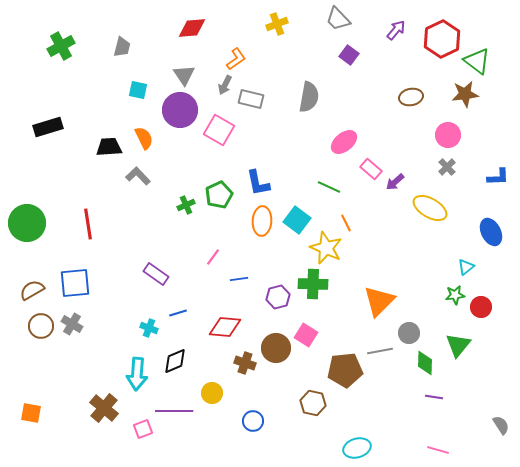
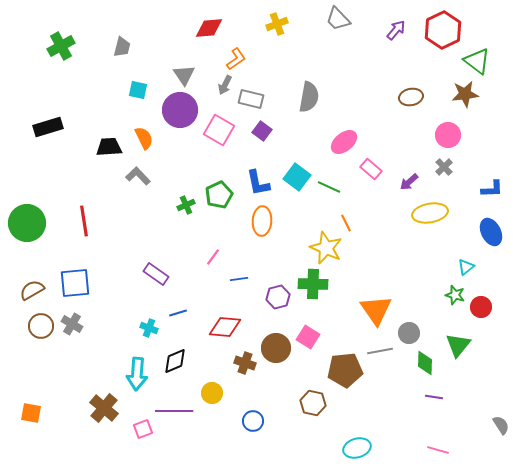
red diamond at (192, 28): moved 17 px right
red hexagon at (442, 39): moved 1 px right, 9 px up
purple square at (349, 55): moved 87 px left, 76 px down
gray cross at (447, 167): moved 3 px left
blue L-shape at (498, 177): moved 6 px left, 12 px down
purple arrow at (395, 182): moved 14 px right
yellow ellipse at (430, 208): moved 5 px down; rotated 40 degrees counterclockwise
cyan square at (297, 220): moved 43 px up
red line at (88, 224): moved 4 px left, 3 px up
green star at (455, 295): rotated 24 degrees clockwise
orange triangle at (379, 301): moved 3 px left, 9 px down; rotated 20 degrees counterclockwise
pink square at (306, 335): moved 2 px right, 2 px down
